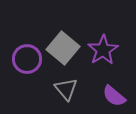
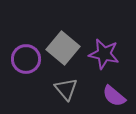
purple star: moved 1 px right, 4 px down; rotated 28 degrees counterclockwise
purple circle: moved 1 px left
